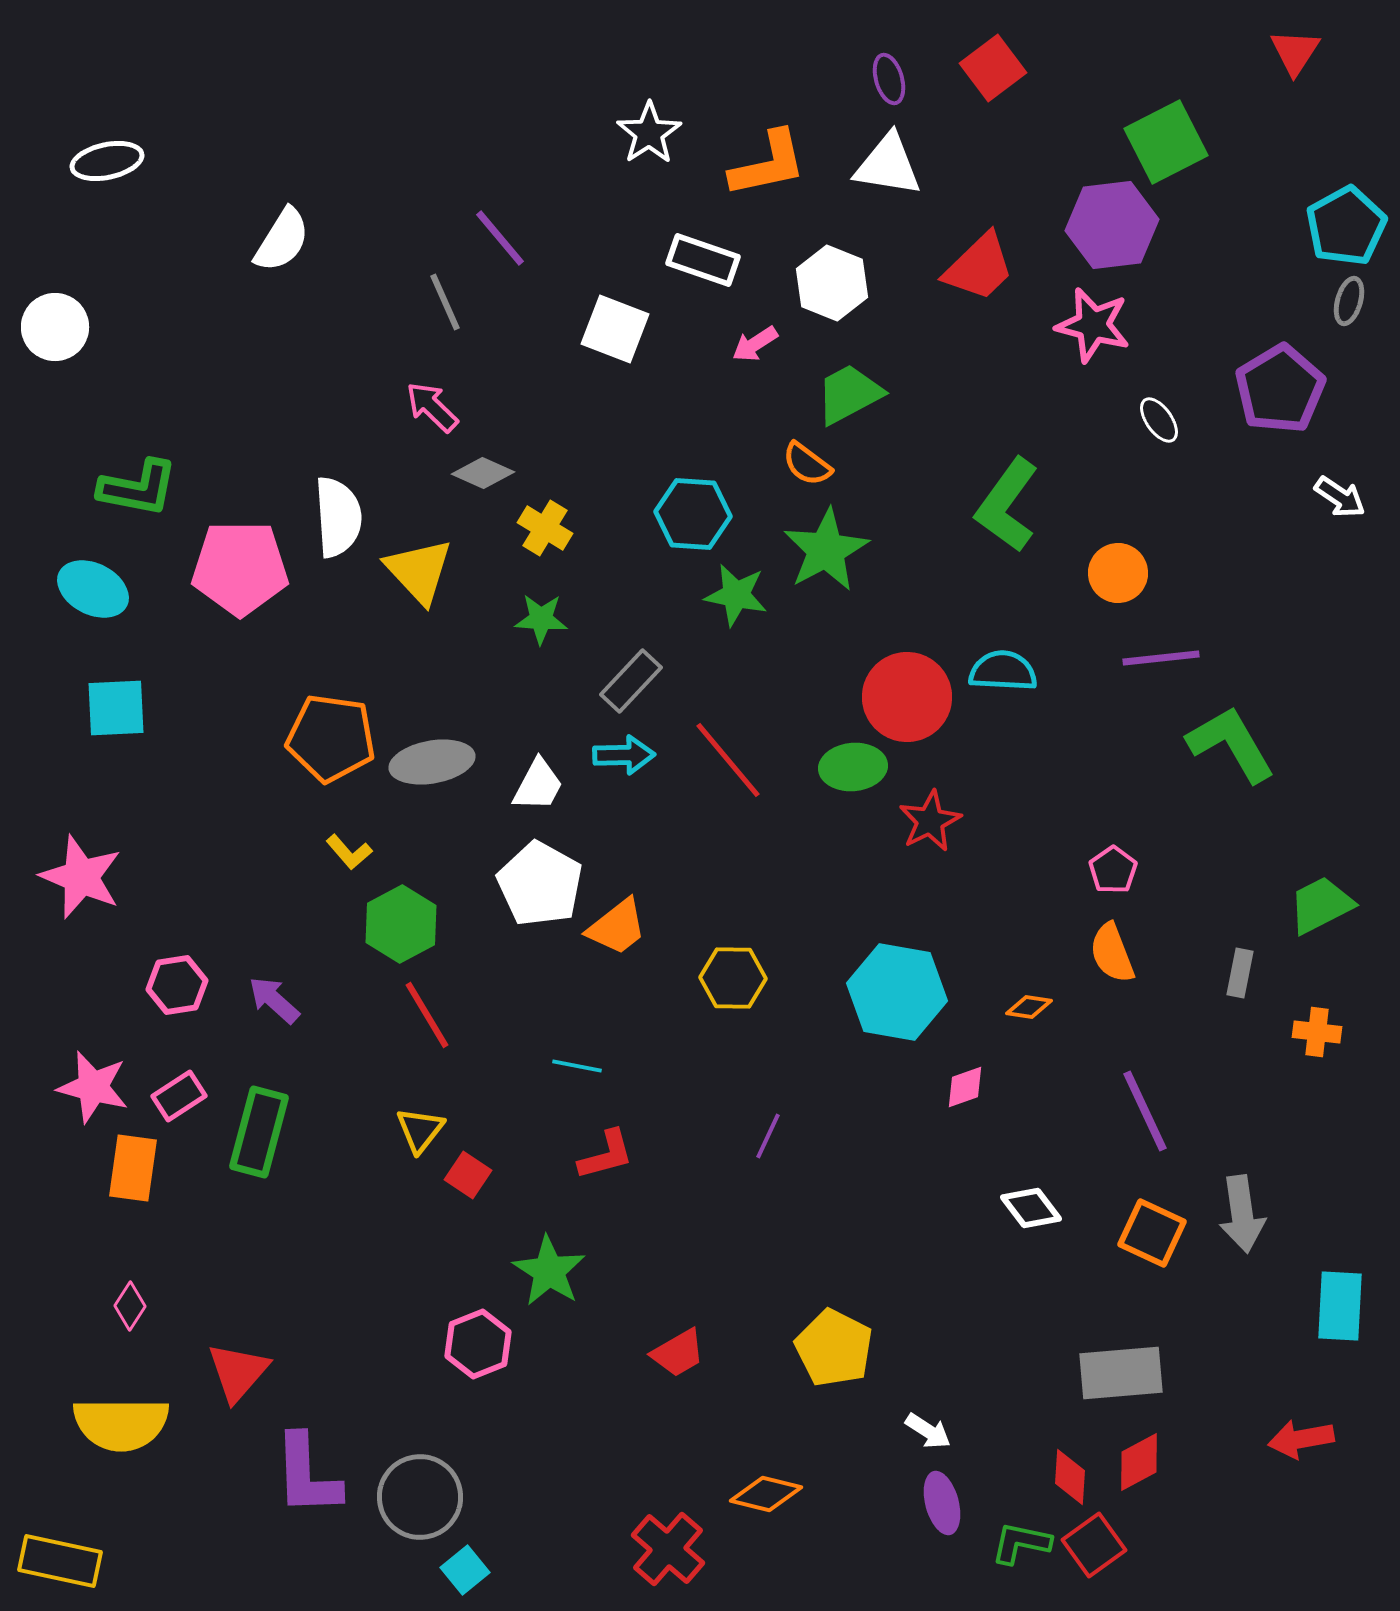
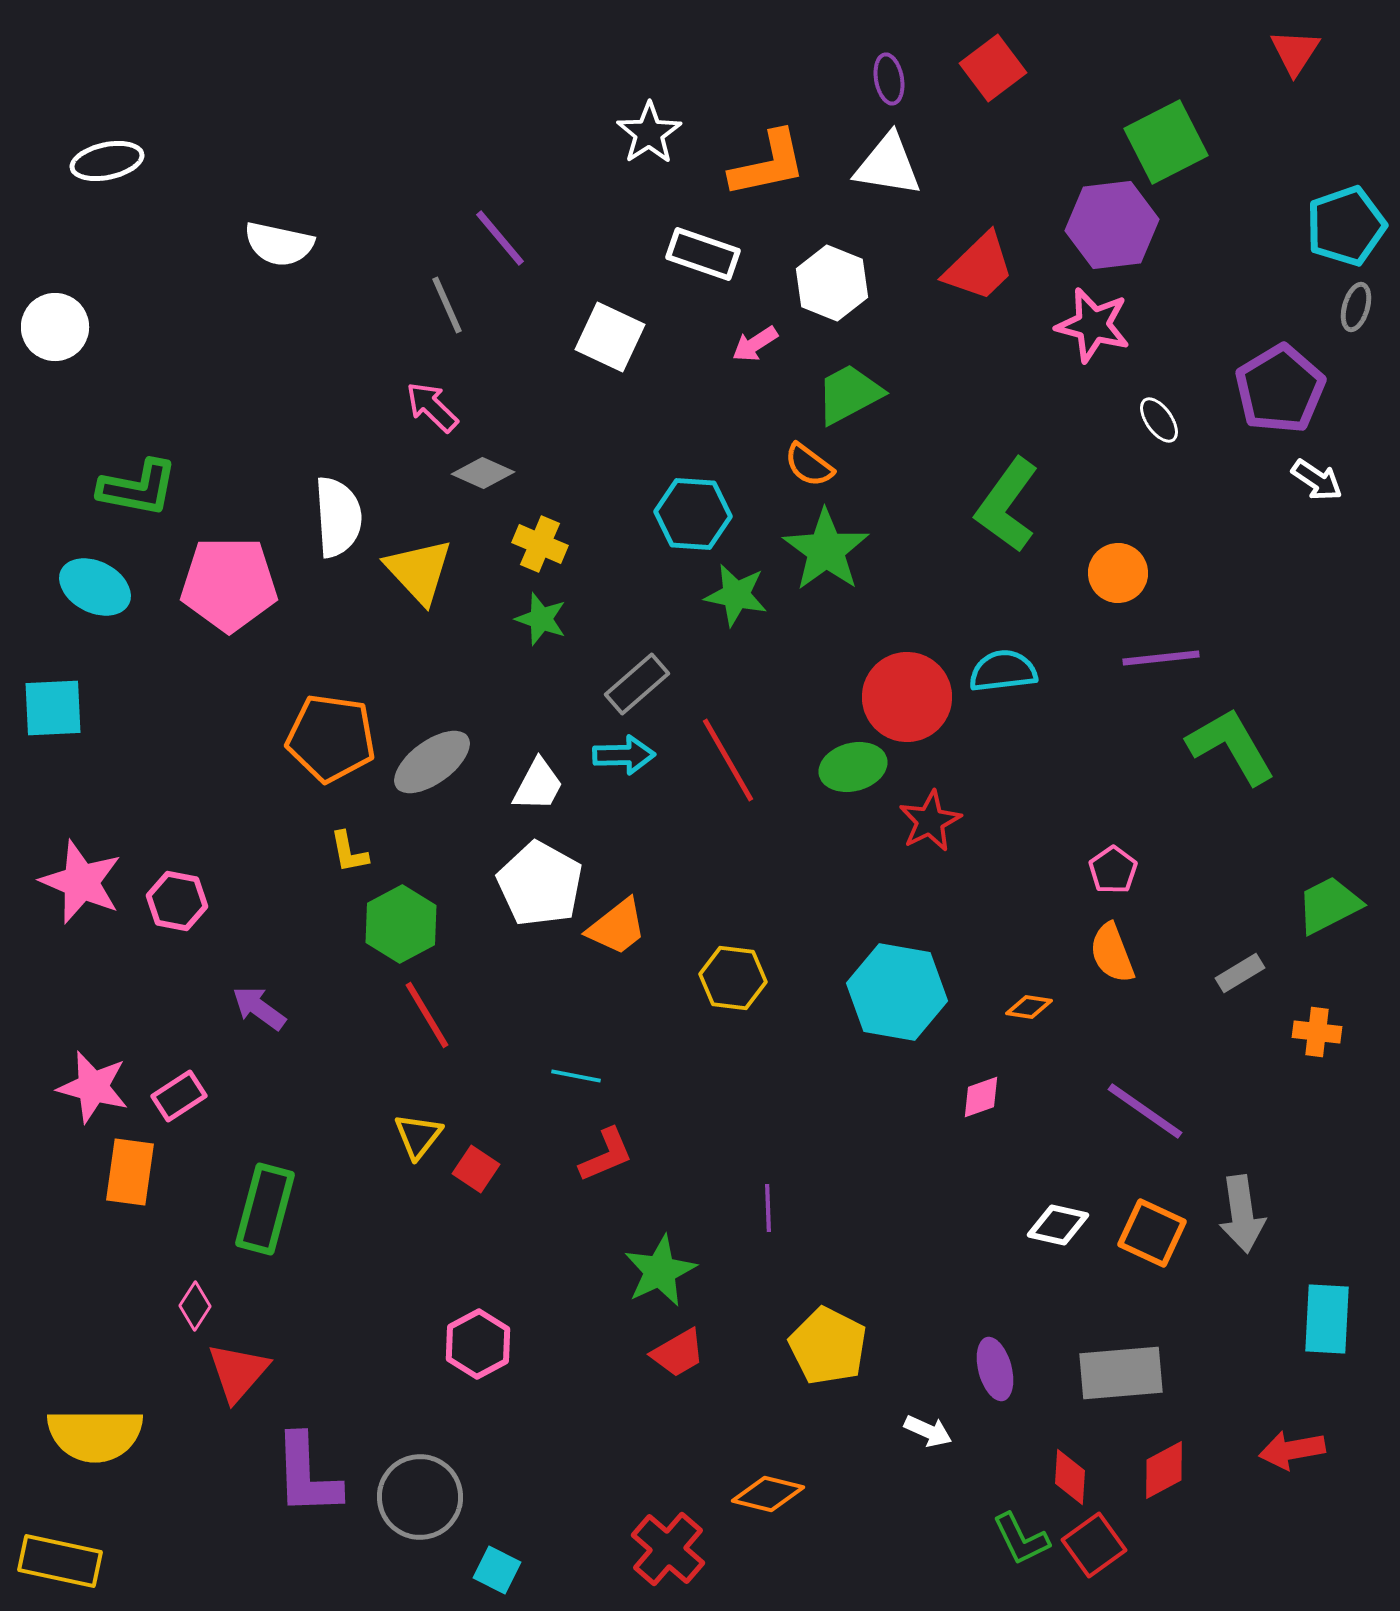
purple ellipse at (889, 79): rotated 6 degrees clockwise
cyan pentagon at (1346, 226): rotated 10 degrees clockwise
white semicircle at (282, 240): moved 3 px left, 4 px down; rotated 70 degrees clockwise
white rectangle at (703, 260): moved 6 px up
gray ellipse at (1349, 301): moved 7 px right, 6 px down
gray line at (445, 302): moved 2 px right, 3 px down
white square at (615, 329): moved 5 px left, 8 px down; rotated 4 degrees clockwise
orange semicircle at (807, 464): moved 2 px right, 1 px down
white arrow at (1340, 497): moved 23 px left, 17 px up
yellow cross at (545, 528): moved 5 px left, 16 px down; rotated 8 degrees counterclockwise
green star at (826, 550): rotated 8 degrees counterclockwise
pink pentagon at (240, 568): moved 11 px left, 16 px down
cyan ellipse at (93, 589): moved 2 px right, 2 px up
green star at (541, 619): rotated 16 degrees clockwise
cyan semicircle at (1003, 671): rotated 10 degrees counterclockwise
gray rectangle at (631, 681): moved 6 px right, 3 px down; rotated 6 degrees clockwise
cyan square at (116, 708): moved 63 px left
green L-shape at (1231, 744): moved 2 px down
red line at (728, 760): rotated 10 degrees clockwise
gray ellipse at (432, 762): rotated 26 degrees counterclockwise
green ellipse at (853, 767): rotated 10 degrees counterclockwise
yellow L-shape at (349, 852): rotated 30 degrees clockwise
pink star at (81, 877): moved 5 px down
green trapezoid at (1321, 905): moved 8 px right
gray rectangle at (1240, 973): rotated 48 degrees clockwise
yellow hexagon at (733, 978): rotated 6 degrees clockwise
pink hexagon at (177, 985): moved 84 px up; rotated 20 degrees clockwise
purple arrow at (274, 1000): moved 15 px left, 8 px down; rotated 6 degrees counterclockwise
cyan line at (577, 1066): moved 1 px left, 10 px down
pink diamond at (965, 1087): moved 16 px right, 10 px down
purple line at (1145, 1111): rotated 30 degrees counterclockwise
yellow triangle at (420, 1130): moved 2 px left, 6 px down
green rectangle at (259, 1132): moved 6 px right, 77 px down
purple line at (768, 1136): moved 72 px down; rotated 27 degrees counterclockwise
red L-shape at (606, 1155): rotated 8 degrees counterclockwise
orange rectangle at (133, 1168): moved 3 px left, 4 px down
red square at (468, 1175): moved 8 px right, 6 px up
white diamond at (1031, 1208): moved 27 px right, 17 px down; rotated 40 degrees counterclockwise
green star at (549, 1271): moved 111 px right; rotated 14 degrees clockwise
pink diamond at (130, 1306): moved 65 px right
cyan rectangle at (1340, 1306): moved 13 px left, 13 px down
pink hexagon at (478, 1344): rotated 6 degrees counterclockwise
yellow pentagon at (834, 1348): moved 6 px left, 2 px up
yellow semicircle at (121, 1424): moved 26 px left, 11 px down
white arrow at (928, 1431): rotated 9 degrees counterclockwise
red arrow at (1301, 1439): moved 9 px left, 11 px down
red diamond at (1139, 1462): moved 25 px right, 8 px down
orange diamond at (766, 1494): moved 2 px right
purple ellipse at (942, 1503): moved 53 px right, 134 px up
green L-shape at (1021, 1543): moved 4 px up; rotated 128 degrees counterclockwise
cyan square at (465, 1570): moved 32 px right; rotated 24 degrees counterclockwise
